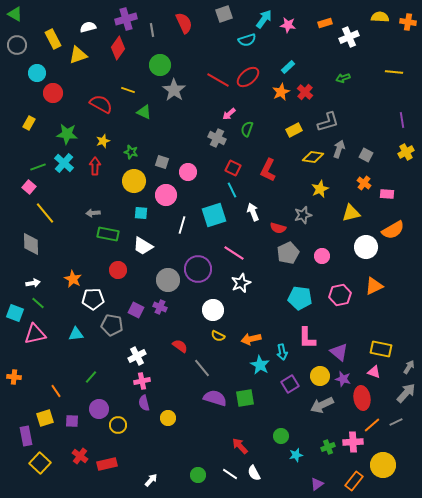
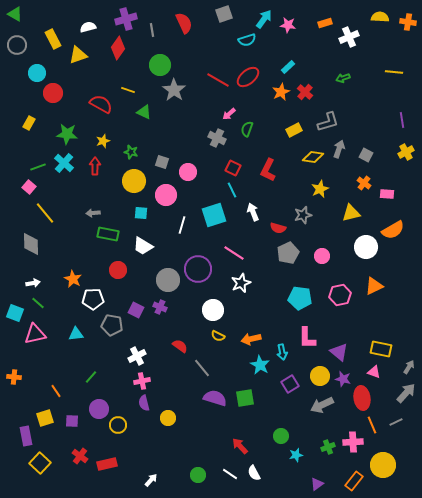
orange line at (372, 425): rotated 72 degrees counterclockwise
